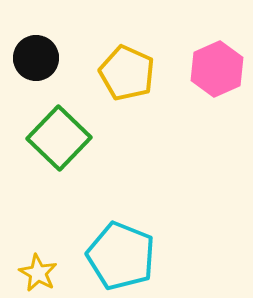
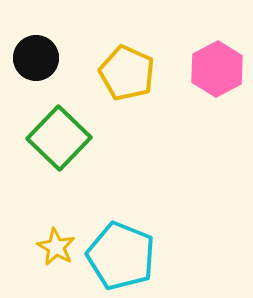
pink hexagon: rotated 4 degrees counterclockwise
yellow star: moved 18 px right, 26 px up
